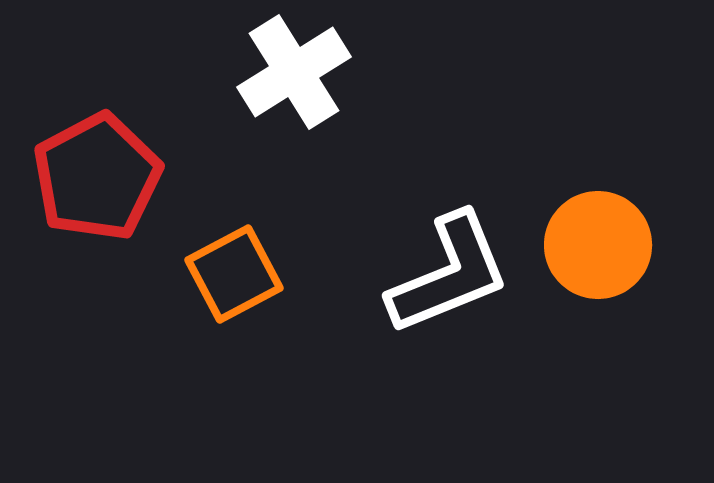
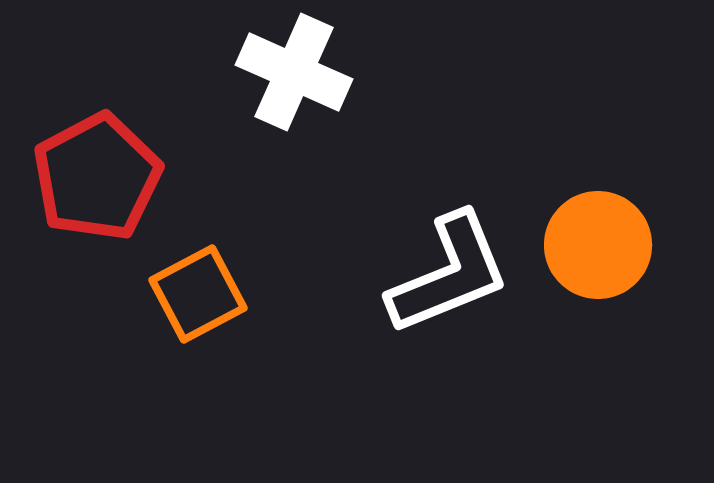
white cross: rotated 34 degrees counterclockwise
orange square: moved 36 px left, 20 px down
